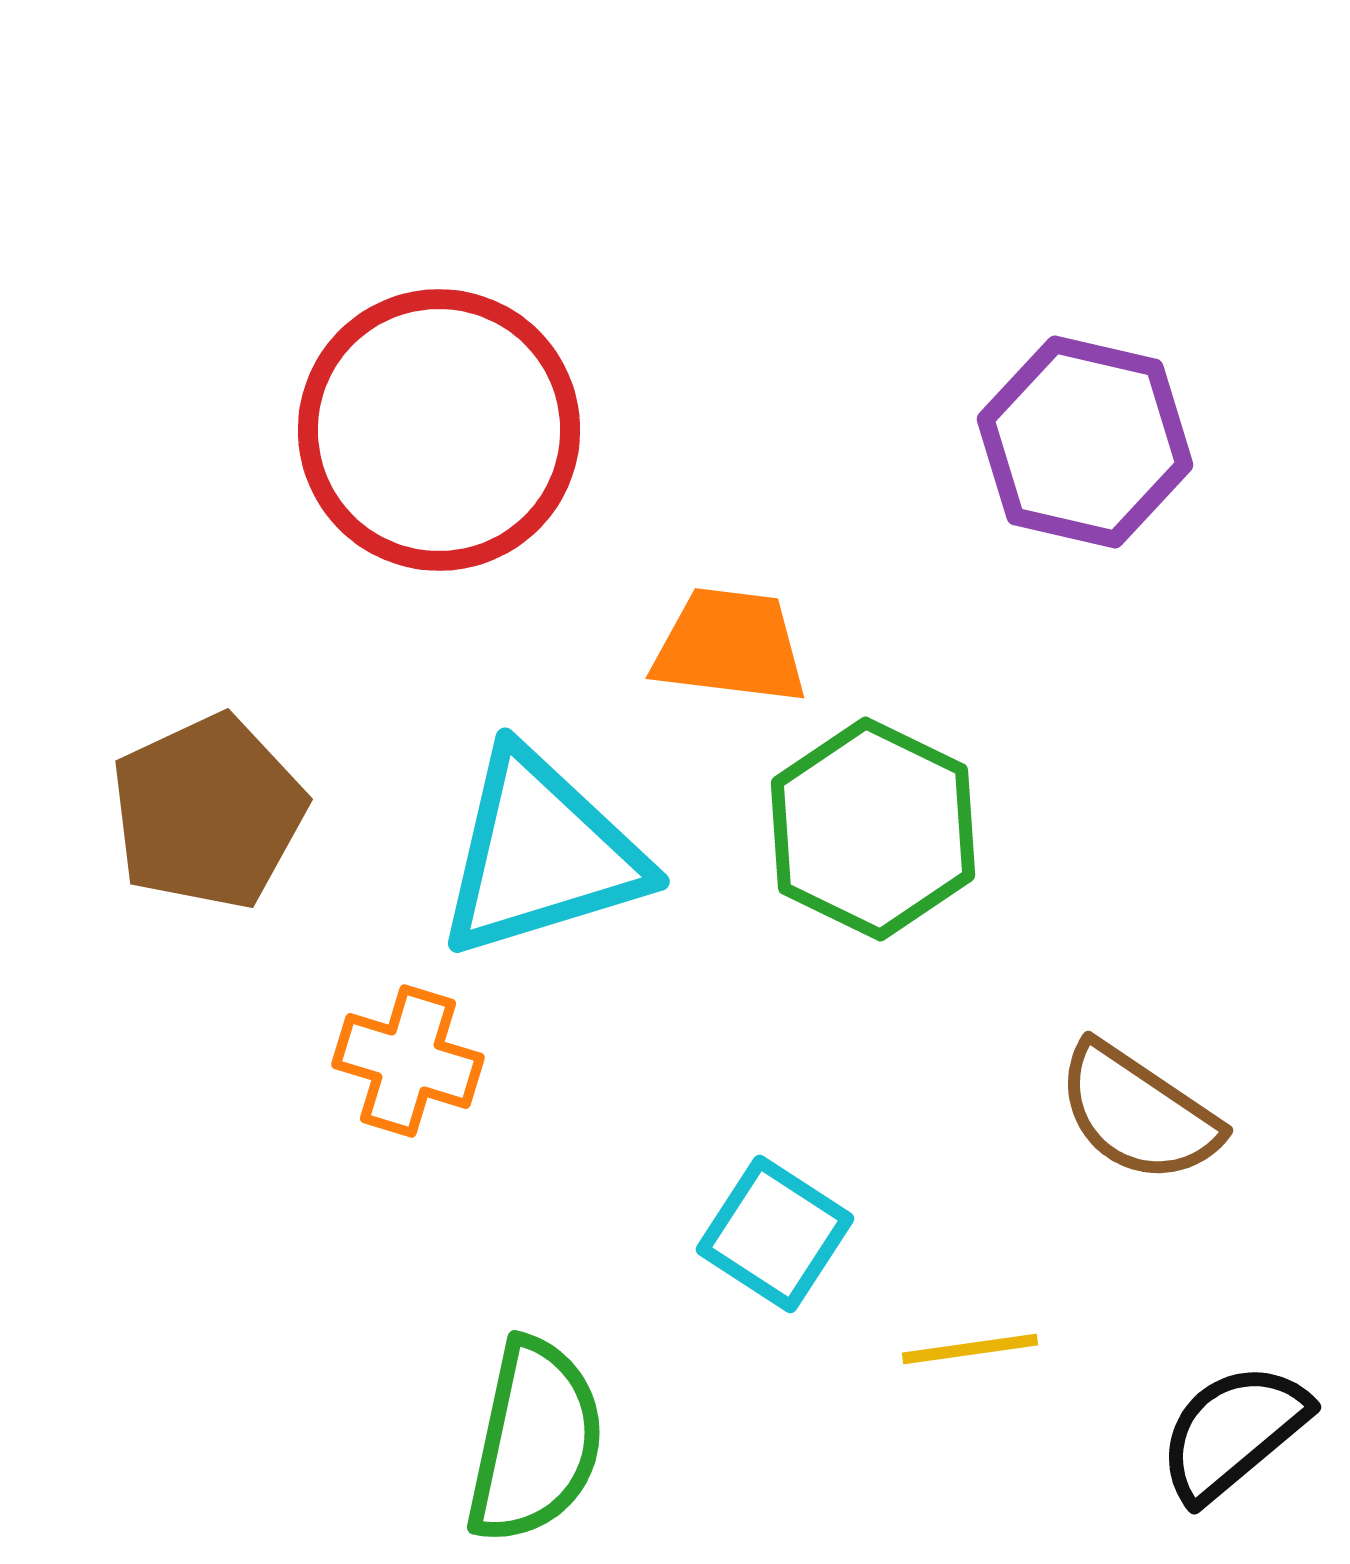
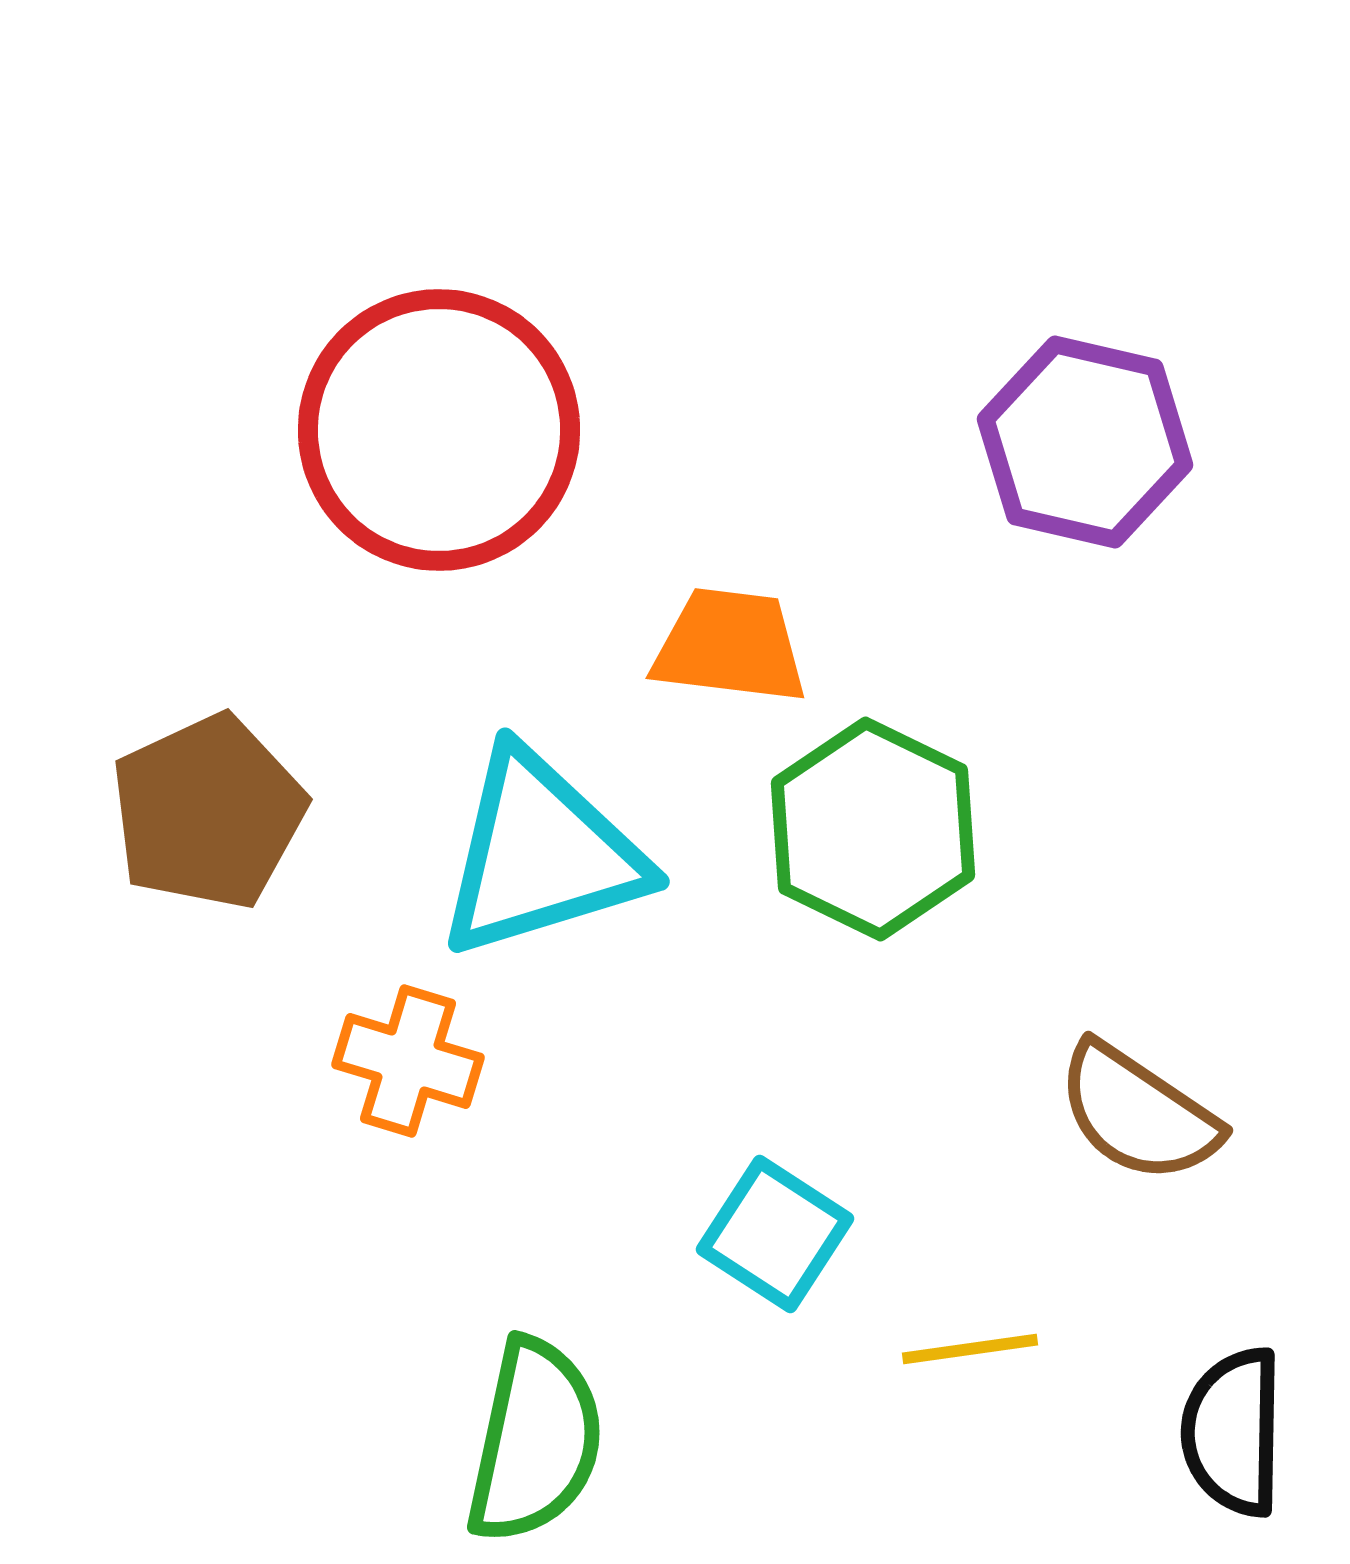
black semicircle: rotated 49 degrees counterclockwise
